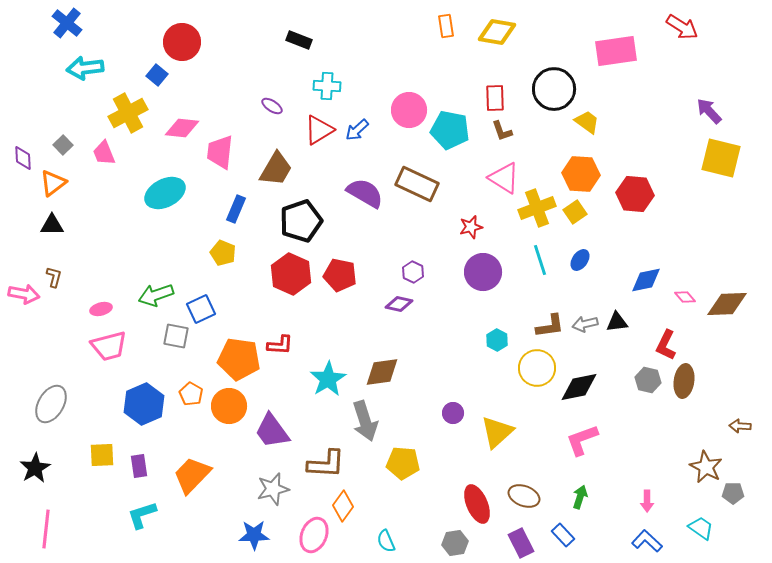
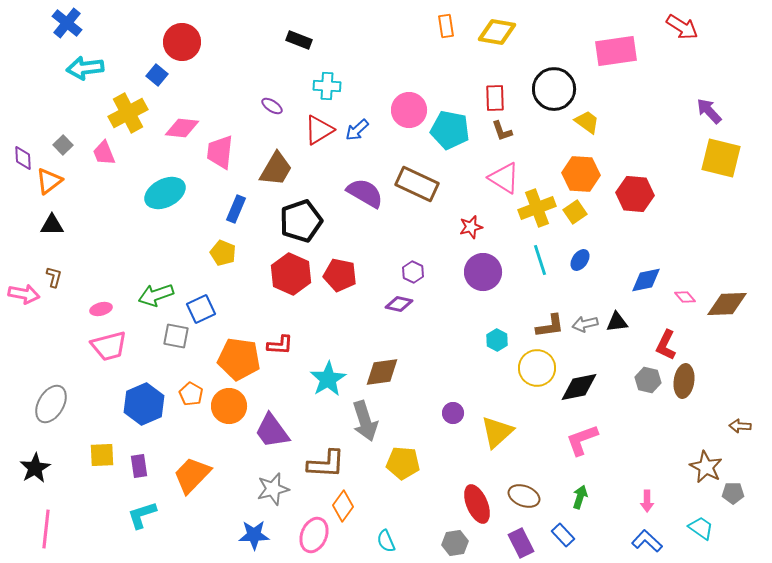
orange triangle at (53, 183): moved 4 px left, 2 px up
